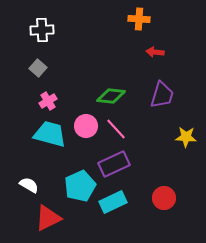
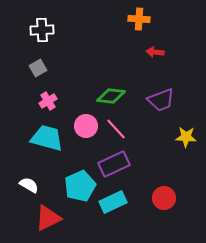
gray square: rotated 18 degrees clockwise
purple trapezoid: moved 1 px left, 5 px down; rotated 52 degrees clockwise
cyan trapezoid: moved 3 px left, 4 px down
